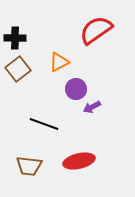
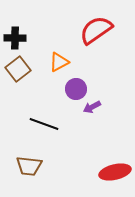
red ellipse: moved 36 px right, 11 px down
